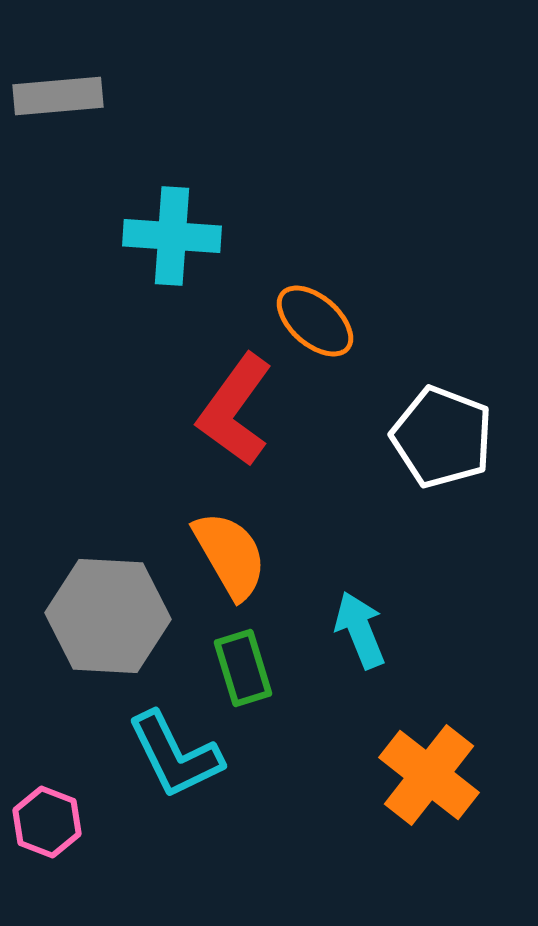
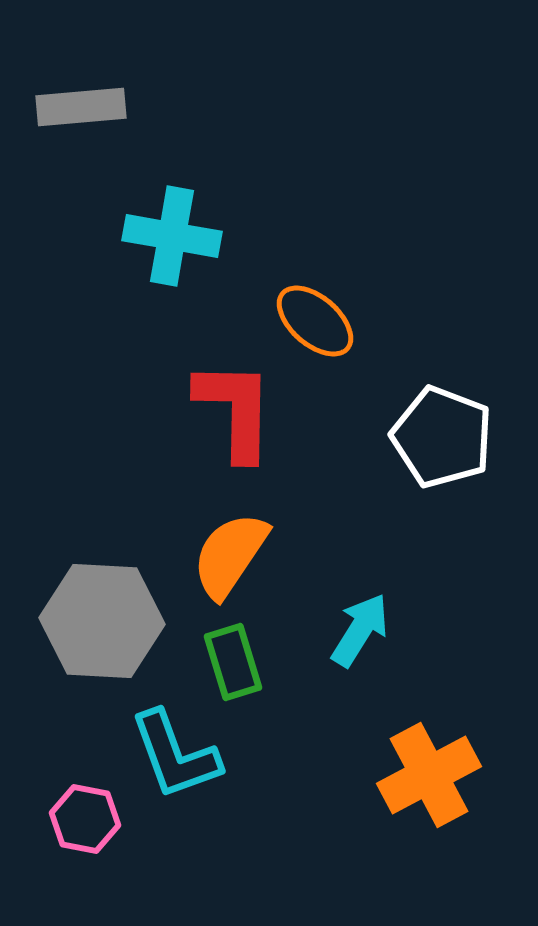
gray rectangle: moved 23 px right, 11 px down
cyan cross: rotated 6 degrees clockwise
red L-shape: rotated 145 degrees clockwise
orange semicircle: rotated 116 degrees counterclockwise
gray hexagon: moved 6 px left, 5 px down
cyan arrow: rotated 54 degrees clockwise
green rectangle: moved 10 px left, 6 px up
cyan L-shape: rotated 6 degrees clockwise
orange cross: rotated 24 degrees clockwise
pink hexagon: moved 38 px right, 3 px up; rotated 10 degrees counterclockwise
